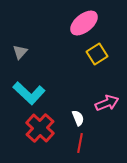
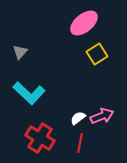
pink arrow: moved 5 px left, 13 px down
white semicircle: rotated 105 degrees counterclockwise
red cross: moved 10 px down; rotated 12 degrees counterclockwise
